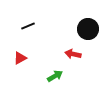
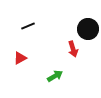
red arrow: moved 5 px up; rotated 119 degrees counterclockwise
